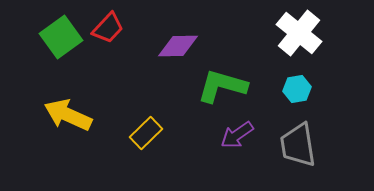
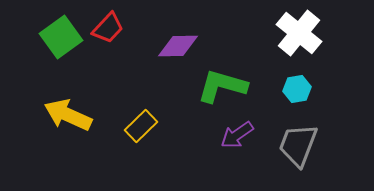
yellow rectangle: moved 5 px left, 7 px up
gray trapezoid: rotated 30 degrees clockwise
